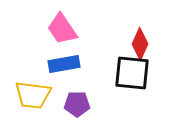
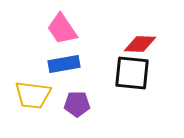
red diamond: rotated 68 degrees clockwise
